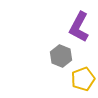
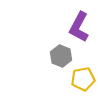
yellow pentagon: rotated 10 degrees clockwise
